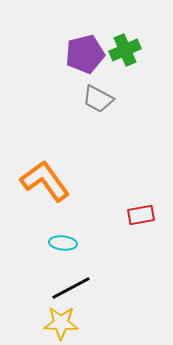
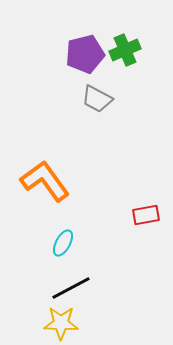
gray trapezoid: moved 1 px left
red rectangle: moved 5 px right
cyan ellipse: rotated 68 degrees counterclockwise
